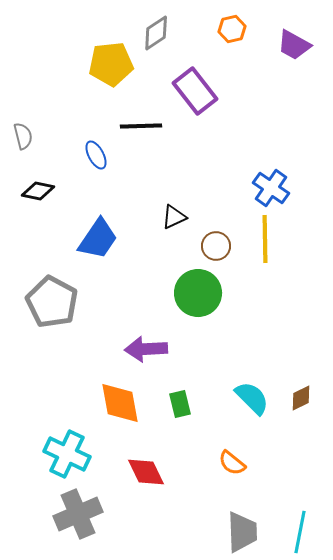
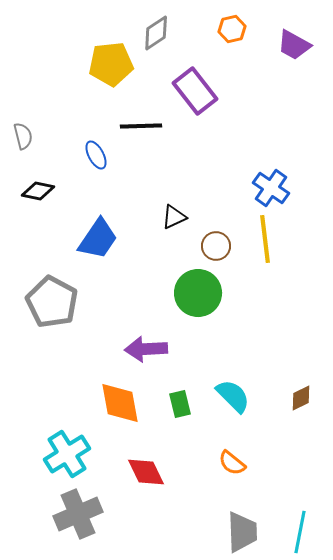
yellow line: rotated 6 degrees counterclockwise
cyan semicircle: moved 19 px left, 2 px up
cyan cross: rotated 33 degrees clockwise
